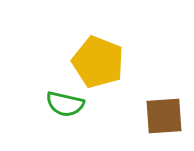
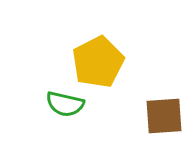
yellow pentagon: rotated 24 degrees clockwise
